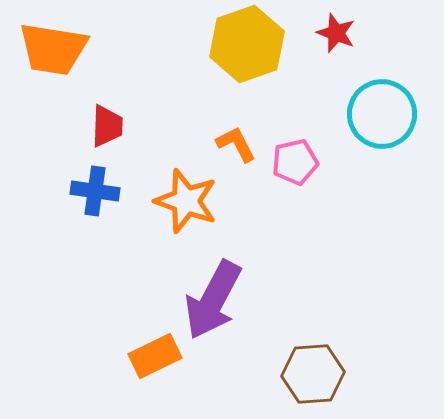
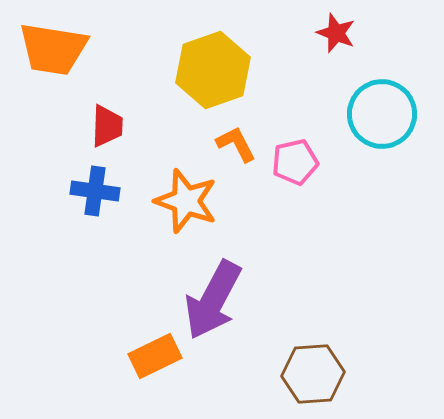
yellow hexagon: moved 34 px left, 26 px down
